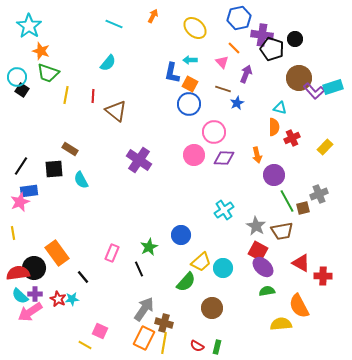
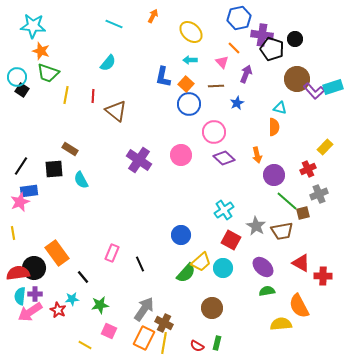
cyan star at (29, 26): moved 4 px right; rotated 30 degrees counterclockwise
yellow ellipse at (195, 28): moved 4 px left, 4 px down
blue L-shape at (172, 73): moved 9 px left, 4 px down
brown circle at (299, 78): moved 2 px left, 1 px down
orange square at (190, 84): moved 4 px left; rotated 14 degrees clockwise
brown line at (223, 89): moved 7 px left, 3 px up; rotated 21 degrees counterclockwise
red cross at (292, 138): moved 16 px right, 31 px down
pink circle at (194, 155): moved 13 px left
purple diamond at (224, 158): rotated 40 degrees clockwise
green line at (287, 201): rotated 20 degrees counterclockwise
brown square at (303, 208): moved 5 px down
green star at (149, 247): moved 49 px left, 58 px down; rotated 18 degrees clockwise
red square at (258, 251): moved 27 px left, 11 px up
black line at (139, 269): moved 1 px right, 5 px up
green semicircle at (186, 282): moved 9 px up
cyan semicircle at (20, 296): rotated 54 degrees clockwise
red star at (58, 299): moved 11 px down
brown cross at (164, 323): rotated 12 degrees clockwise
pink square at (100, 331): moved 9 px right
green rectangle at (217, 347): moved 4 px up
